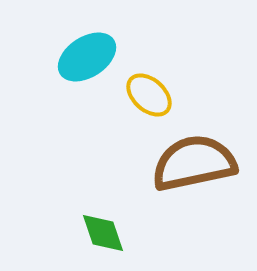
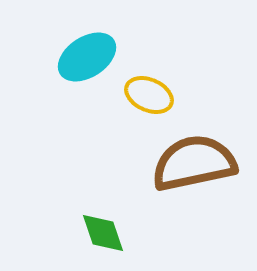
yellow ellipse: rotated 18 degrees counterclockwise
